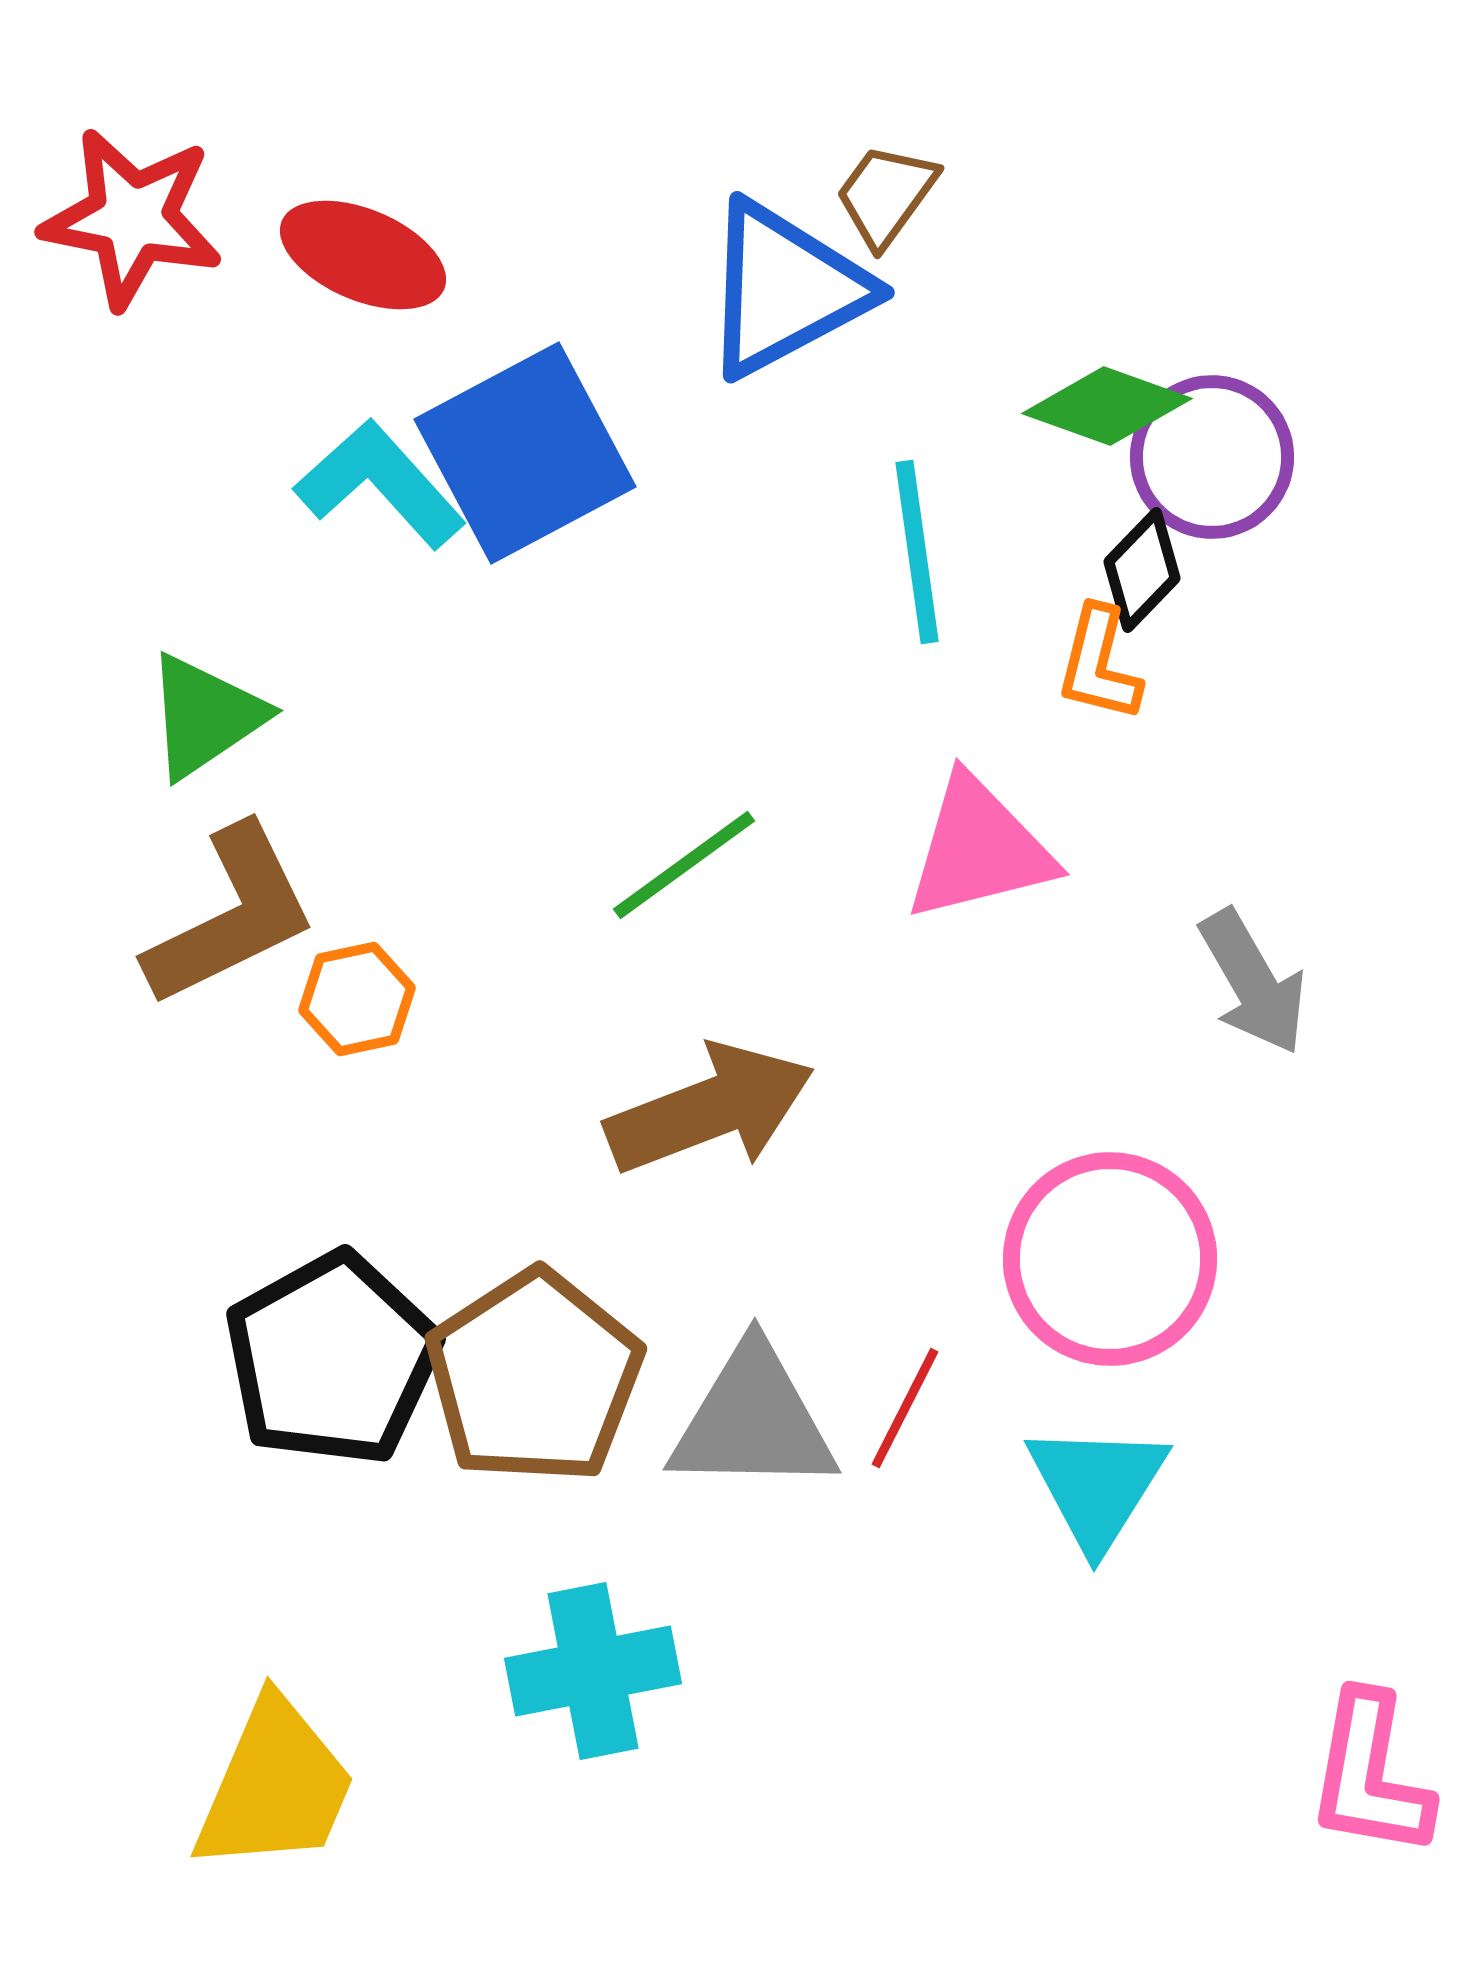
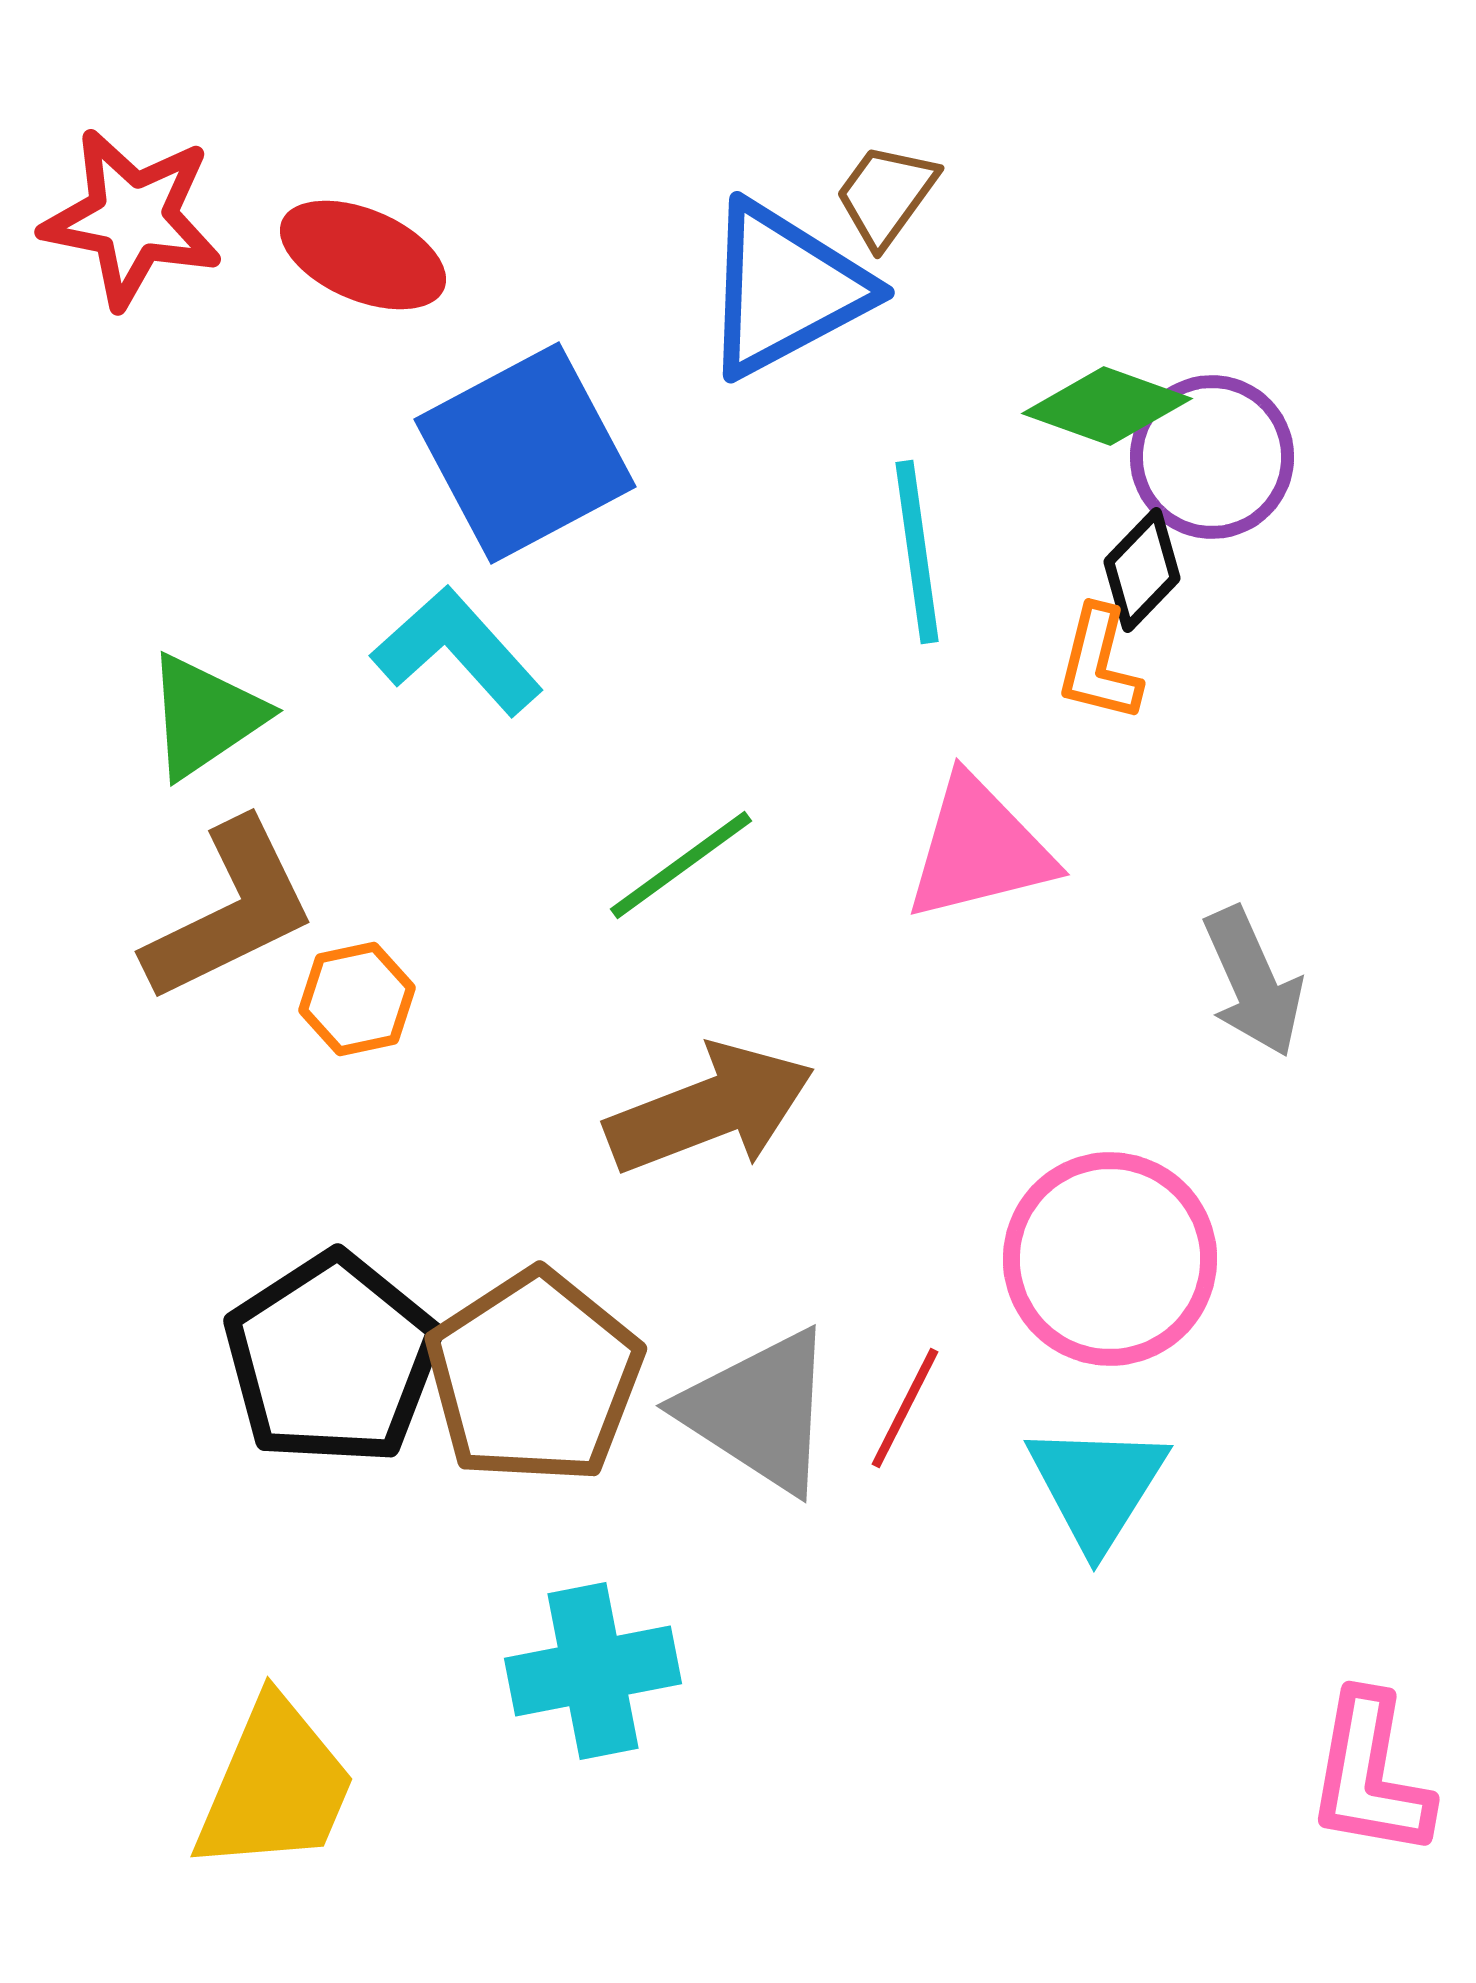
cyan L-shape: moved 77 px right, 167 px down
green line: moved 3 px left
brown L-shape: moved 1 px left, 5 px up
gray arrow: rotated 6 degrees clockwise
black pentagon: rotated 4 degrees counterclockwise
gray triangle: moved 6 px right, 9 px up; rotated 32 degrees clockwise
